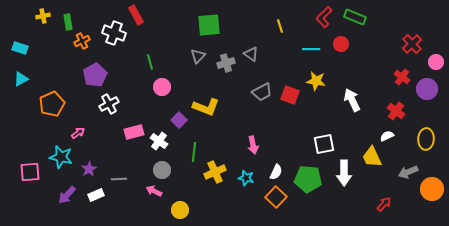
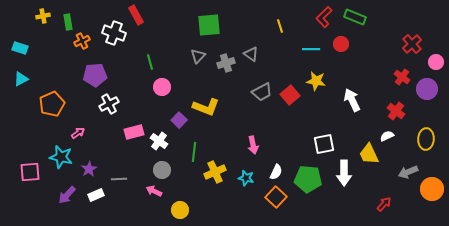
purple pentagon at (95, 75): rotated 25 degrees clockwise
red square at (290, 95): rotated 30 degrees clockwise
yellow trapezoid at (372, 157): moved 3 px left, 3 px up
